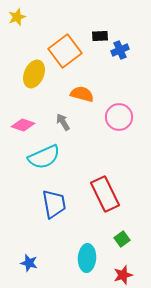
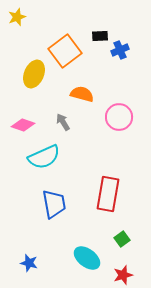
red rectangle: moved 3 px right; rotated 36 degrees clockwise
cyan ellipse: rotated 56 degrees counterclockwise
